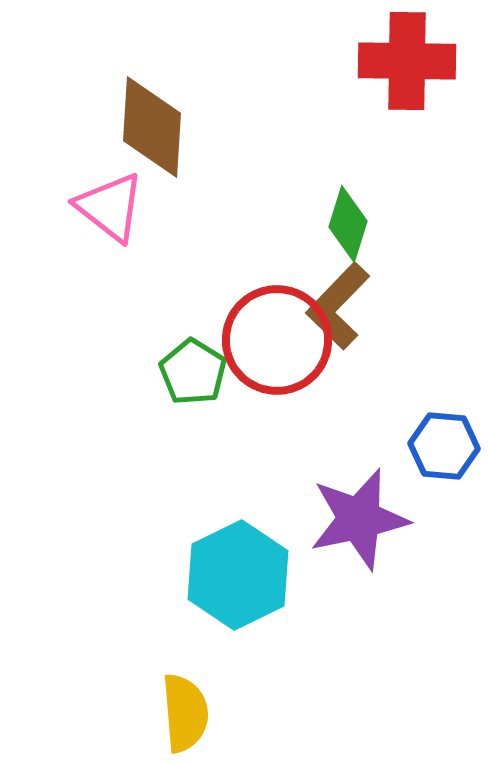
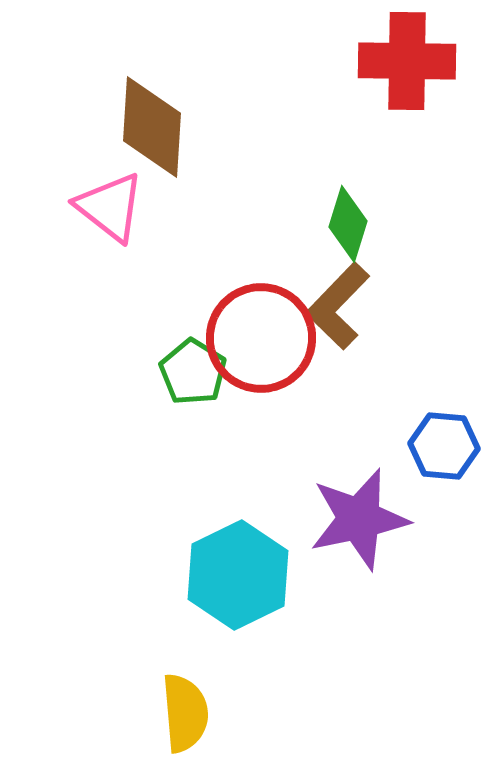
red circle: moved 16 px left, 2 px up
